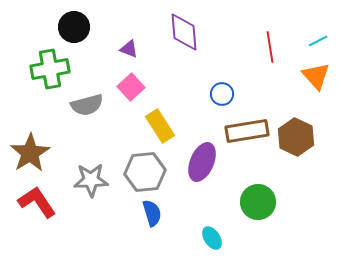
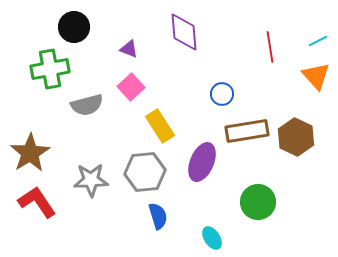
blue semicircle: moved 6 px right, 3 px down
